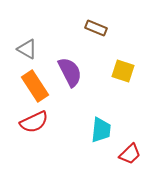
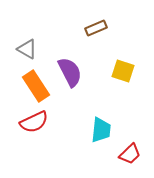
brown rectangle: rotated 45 degrees counterclockwise
orange rectangle: moved 1 px right
